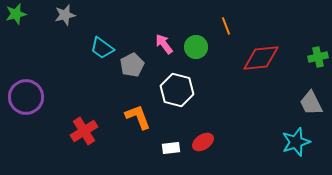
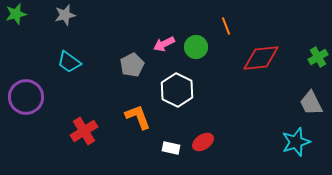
pink arrow: rotated 80 degrees counterclockwise
cyan trapezoid: moved 33 px left, 14 px down
green cross: rotated 18 degrees counterclockwise
white hexagon: rotated 12 degrees clockwise
white rectangle: rotated 18 degrees clockwise
